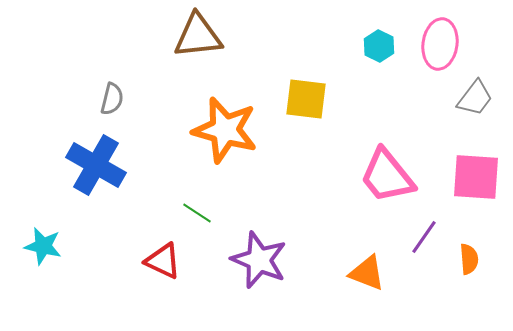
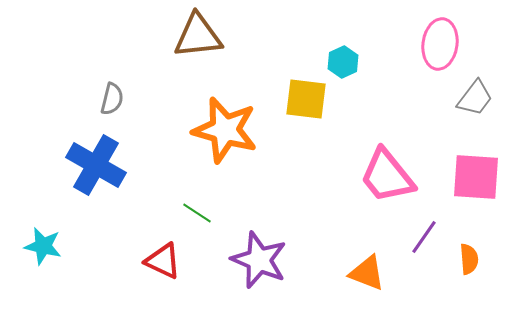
cyan hexagon: moved 36 px left, 16 px down; rotated 8 degrees clockwise
